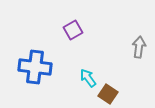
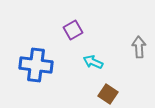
gray arrow: rotated 10 degrees counterclockwise
blue cross: moved 1 px right, 2 px up
cyan arrow: moved 5 px right, 16 px up; rotated 30 degrees counterclockwise
